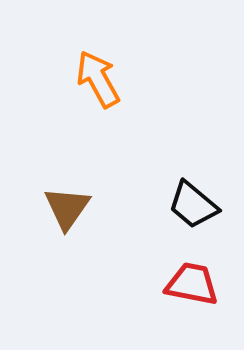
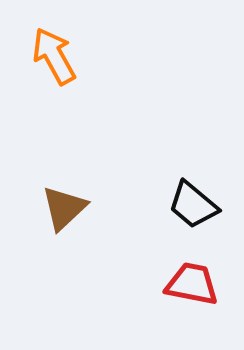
orange arrow: moved 44 px left, 23 px up
brown triangle: moved 3 px left; rotated 12 degrees clockwise
